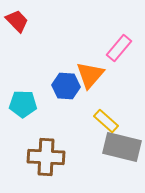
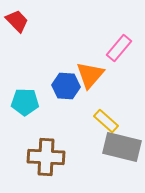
cyan pentagon: moved 2 px right, 2 px up
